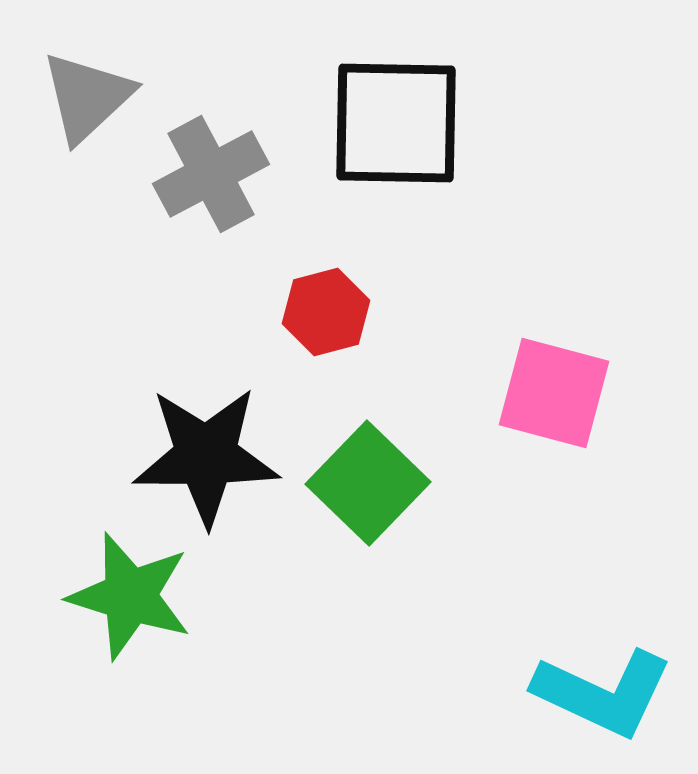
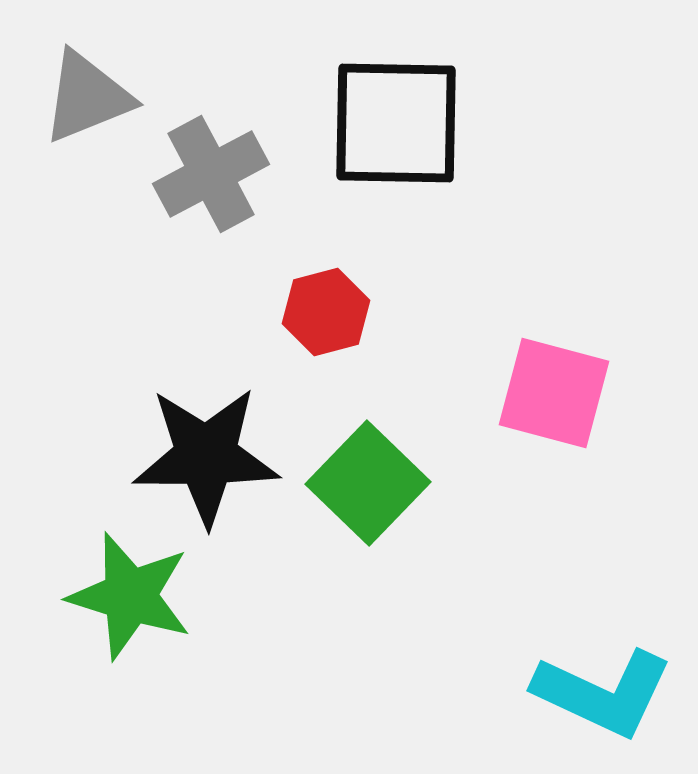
gray triangle: rotated 21 degrees clockwise
